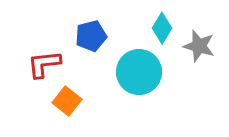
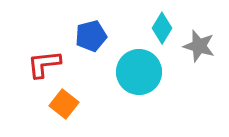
orange square: moved 3 px left, 3 px down
